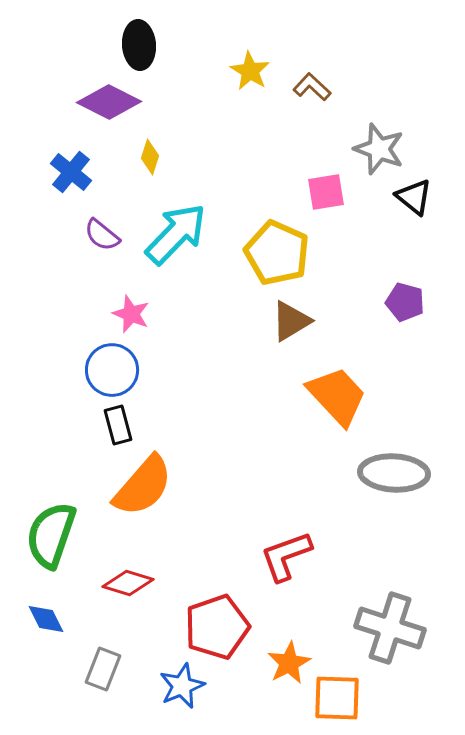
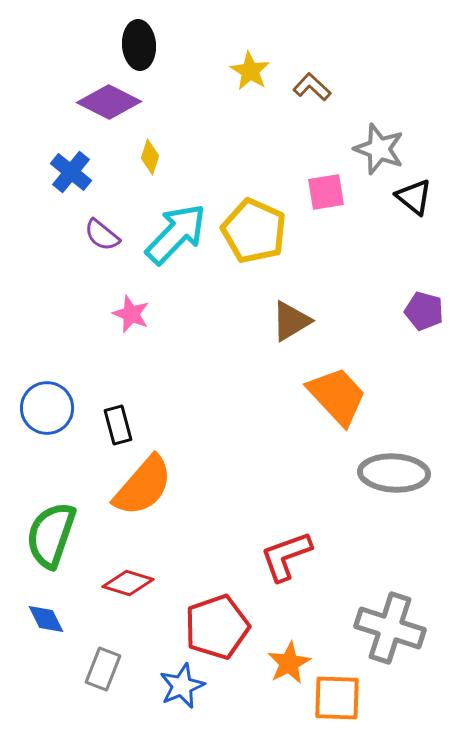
yellow pentagon: moved 23 px left, 22 px up
purple pentagon: moved 19 px right, 9 px down
blue circle: moved 65 px left, 38 px down
